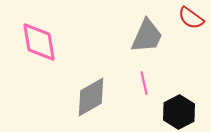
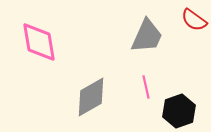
red semicircle: moved 3 px right, 2 px down
pink line: moved 2 px right, 4 px down
black hexagon: moved 1 px up; rotated 8 degrees clockwise
